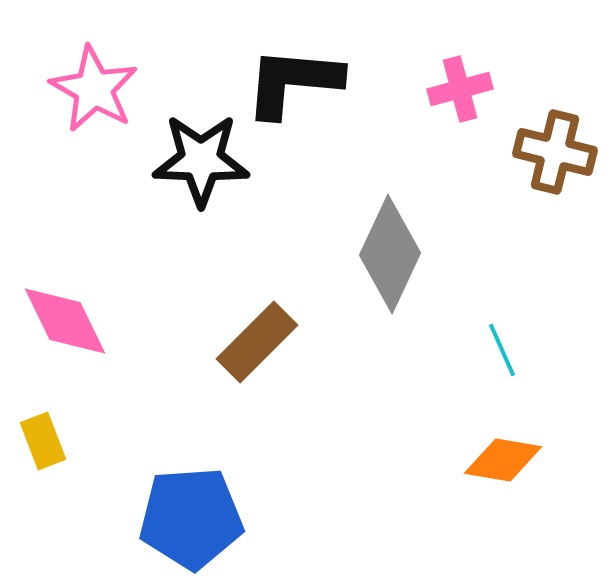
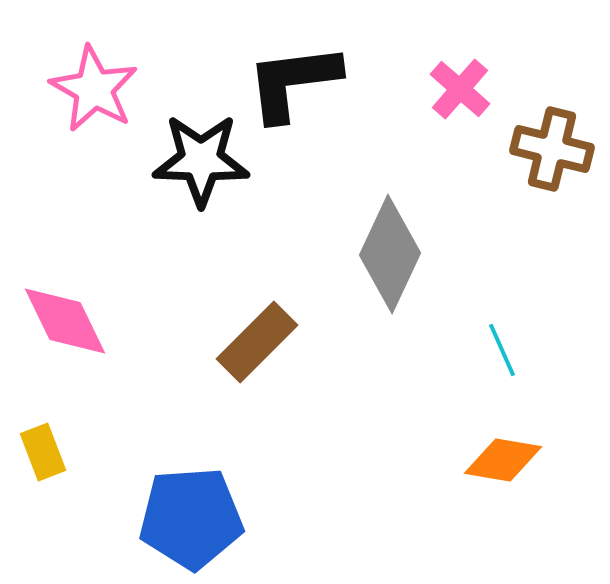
black L-shape: rotated 12 degrees counterclockwise
pink cross: rotated 34 degrees counterclockwise
brown cross: moved 3 px left, 3 px up
yellow rectangle: moved 11 px down
